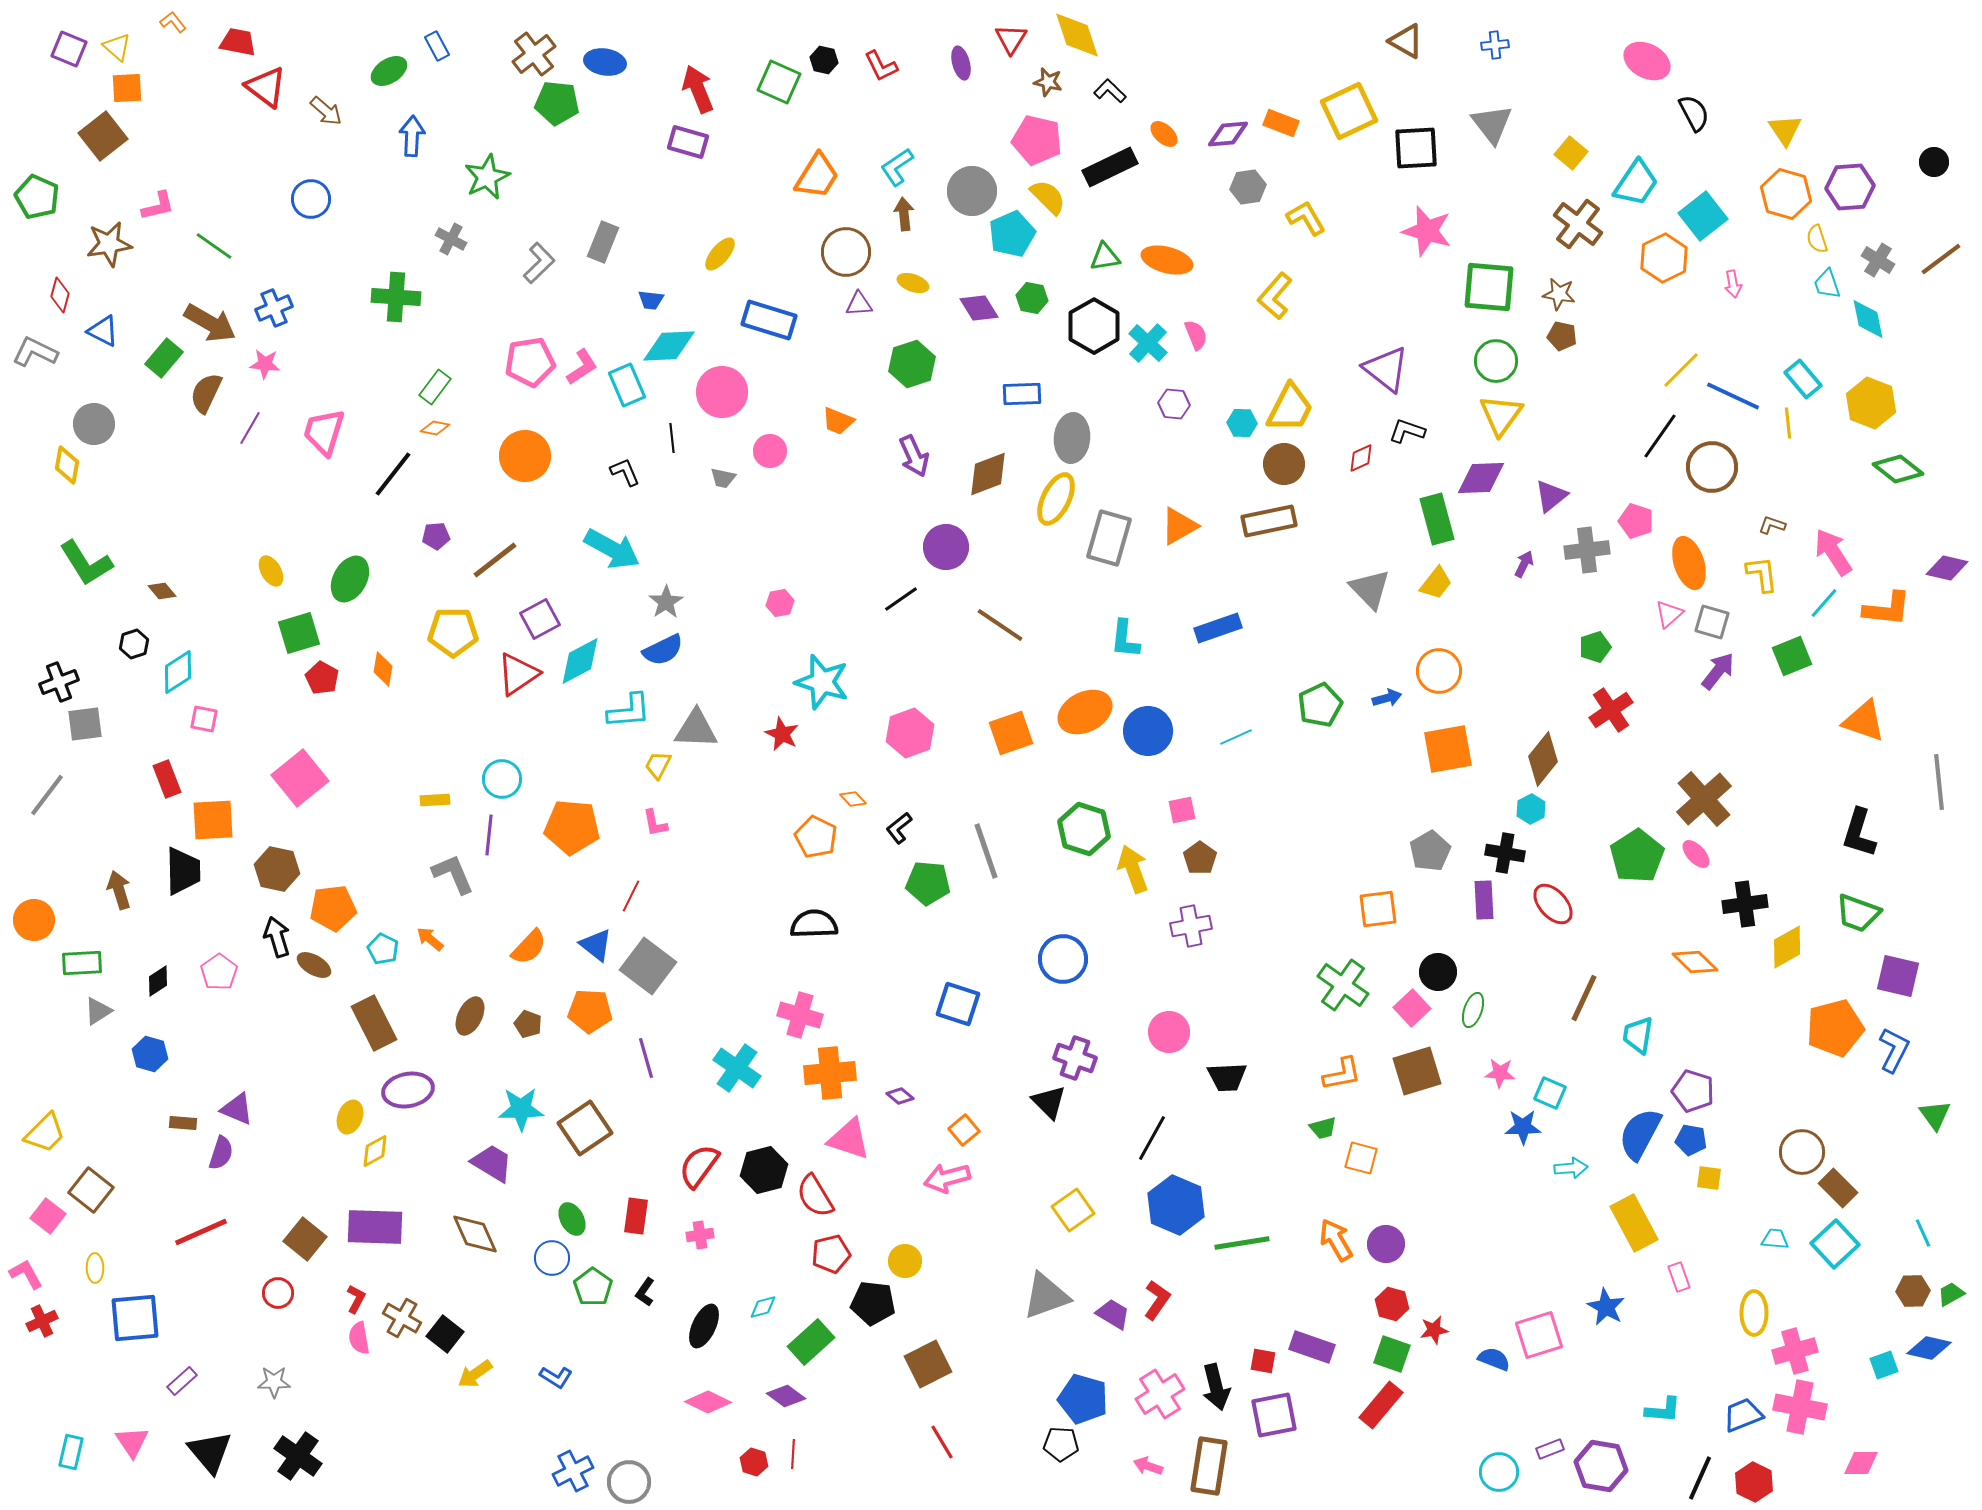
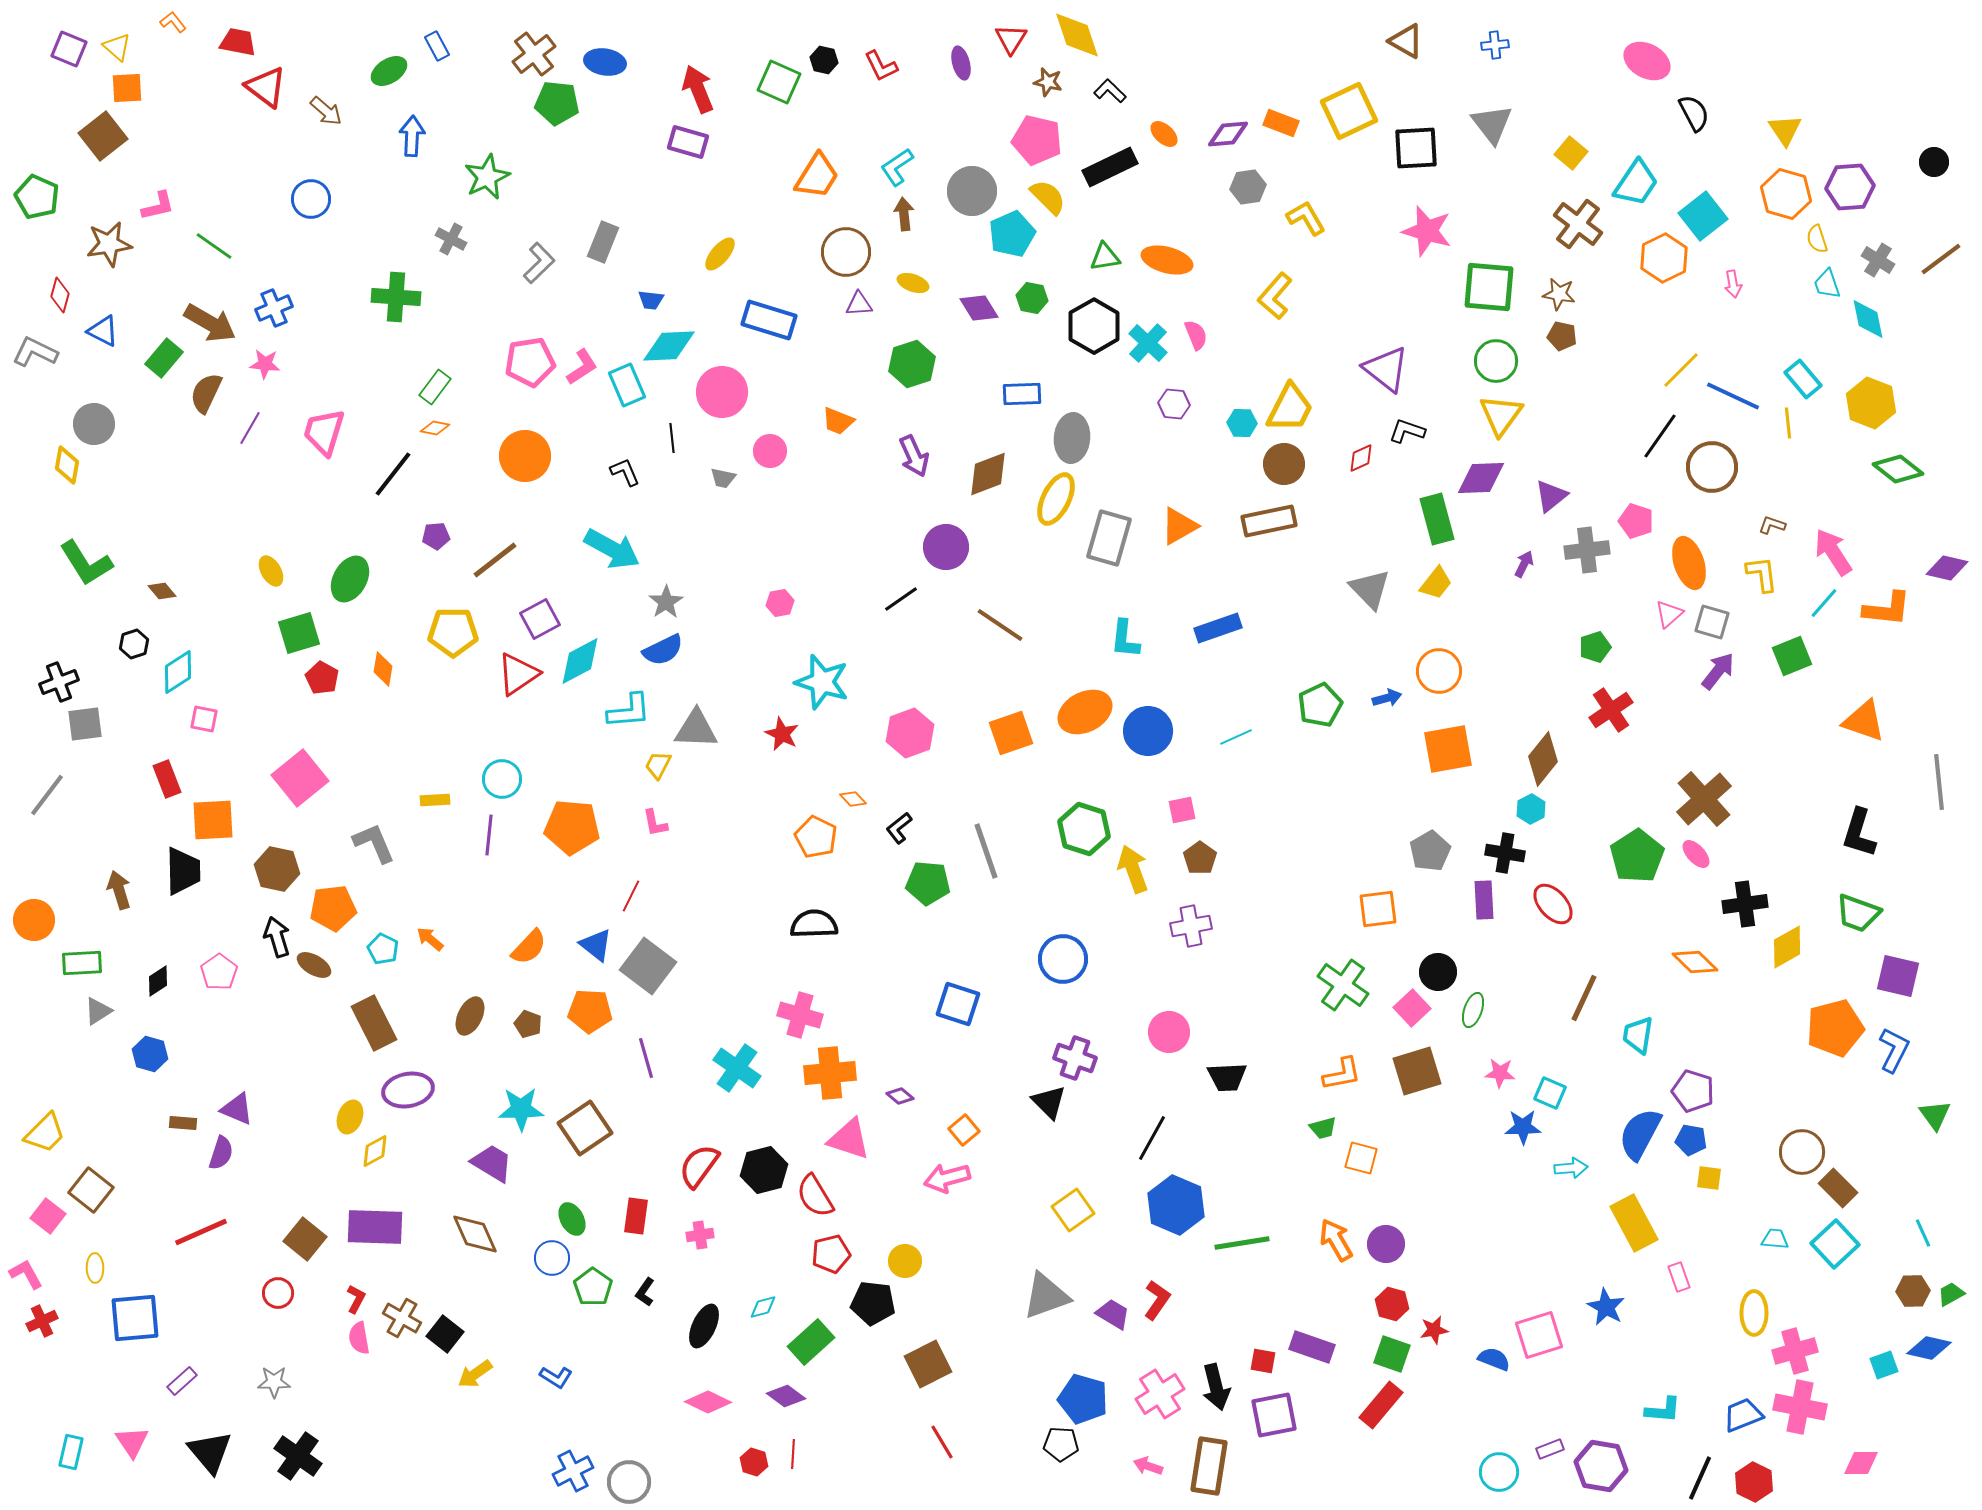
gray L-shape at (453, 874): moved 79 px left, 31 px up
